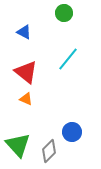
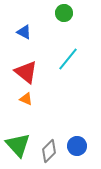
blue circle: moved 5 px right, 14 px down
